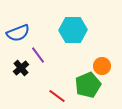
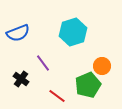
cyan hexagon: moved 2 px down; rotated 16 degrees counterclockwise
purple line: moved 5 px right, 8 px down
black cross: moved 11 px down; rotated 14 degrees counterclockwise
